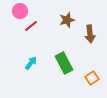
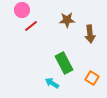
pink circle: moved 2 px right, 1 px up
brown star: rotated 14 degrees clockwise
cyan arrow: moved 21 px right, 20 px down; rotated 96 degrees counterclockwise
orange square: rotated 24 degrees counterclockwise
